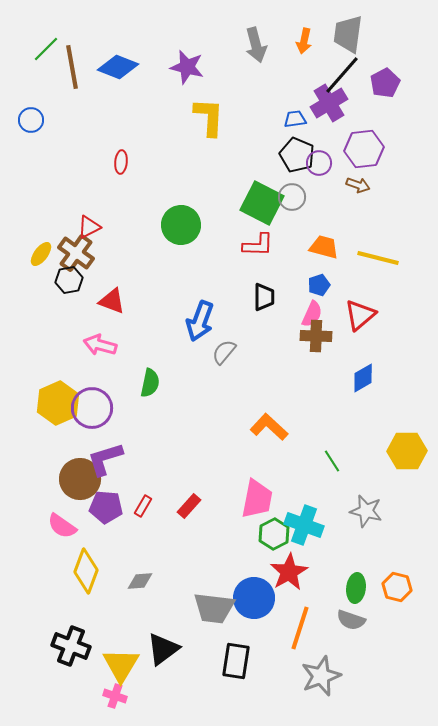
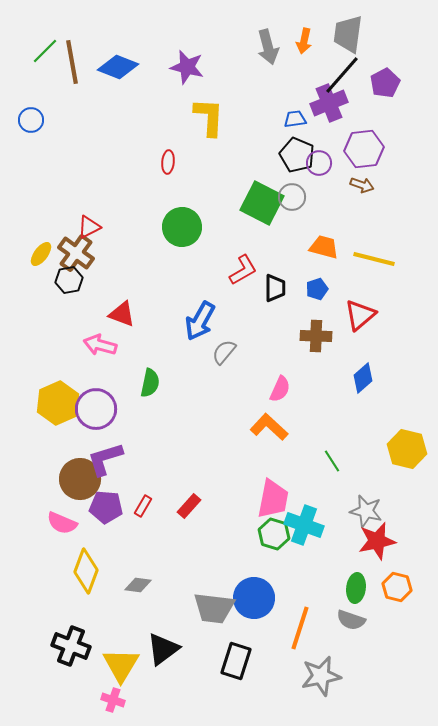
gray arrow at (256, 45): moved 12 px right, 2 px down
green line at (46, 49): moved 1 px left, 2 px down
brown line at (72, 67): moved 5 px up
purple cross at (329, 103): rotated 9 degrees clockwise
red ellipse at (121, 162): moved 47 px right
brown arrow at (358, 185): moved 4 px right
green circle at (181, 225): moved 1 px right, 2 px down
red L-shape at (258, 245): moved 15 px left, 25 px down; rotated 32 degrees counterclockwise
yellow line at (378, 258): moved 4 px left, 1 px down
blue pentagon at (319, 285): moved 2 px left, 4 px down
black trapezoid at (264, 297): moved 11 px right, 9 px up
red triangle at (112, 301): moved 10 px right, 13 px down
pink semicircle at (312, 314): moved 32 px left, 75 px down
blue arrow at (200, 321): rotated 9 degrees clockwise
blue diamond at (363, 378): rotated 12 degrees counterclockwise
purple circle at (92, 408): moved 4 px right, 1 px down
yellow hexagon at (407, 451): moved 2 px up; rotated 15 degrees clockwise
pink trapezoid at (257, 499): moved 16 px right
pink semicircle at (62, 526): moved 3 px up; rotated 12 degrees counterclockwise
green hexagon at (274, 534): rotated 16 degrees counterclockwise
red star at (289, 572): moved 88 px right, 31 px up; rotated 18 degrees clockwise
gray diamond at (140, 581): moved 2 px left, 4 px down; rotated 12 degrees clockwise
black rectangle at (236, 661): rotated 9 degrees clockwise
gray star at (321, 676): rotated 9 degrees clockwise
pink cross at (115, 696): moved 2 px left, 4 px down
